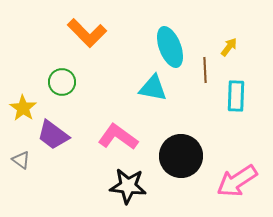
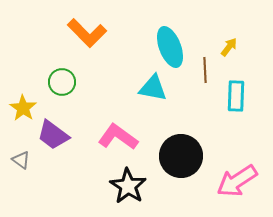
black star: rotated 27 degrees clockwise
